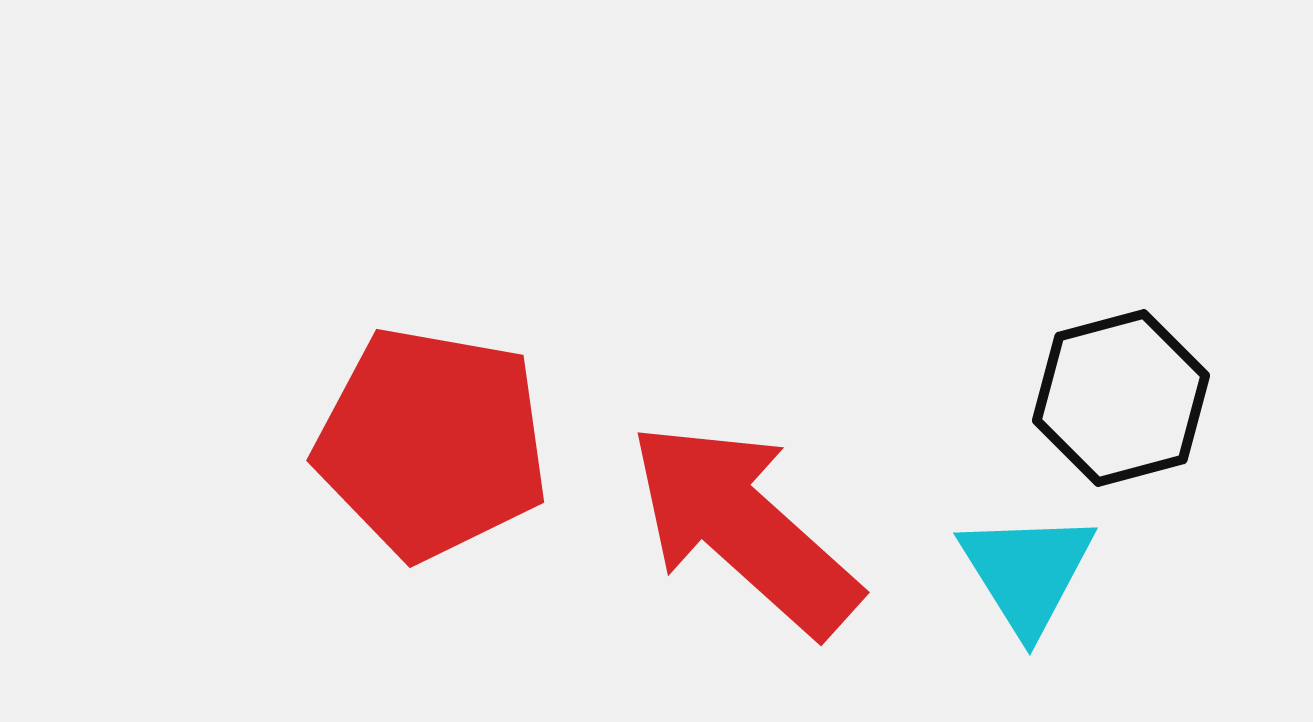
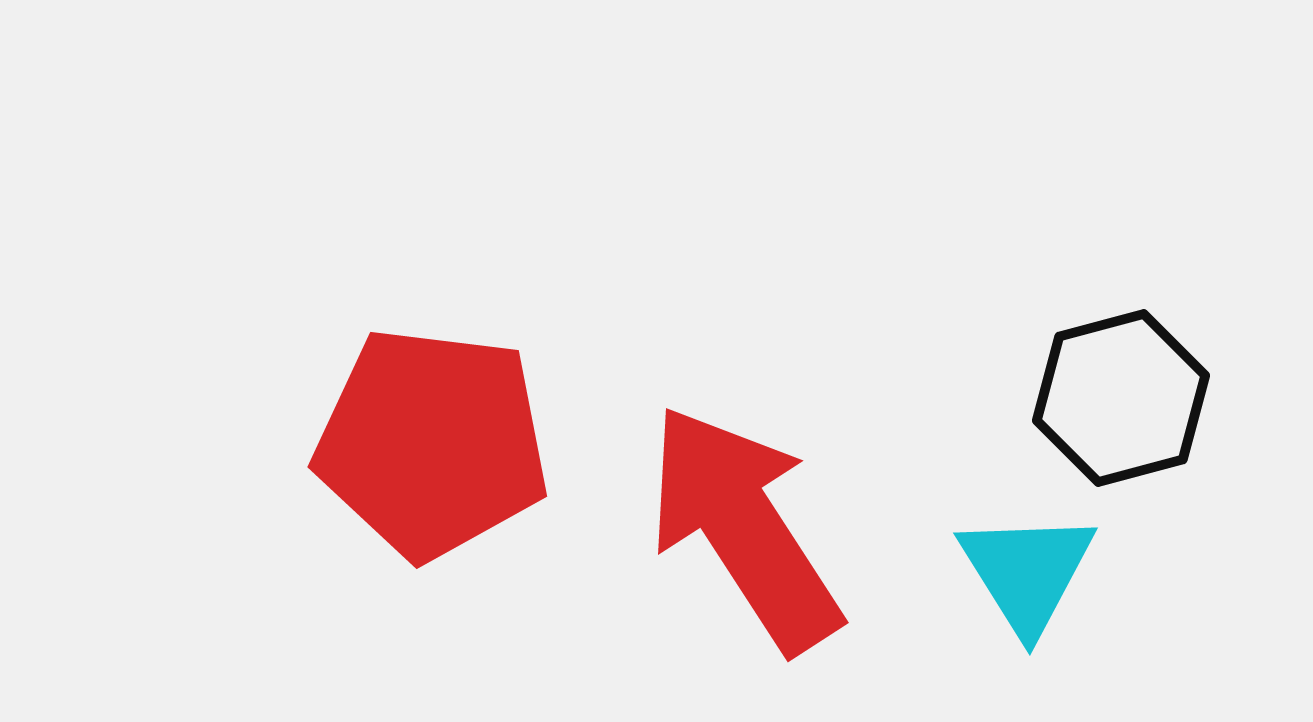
red pentagon: rotated 3 degrees counterclockwise
red arrow: rotated 15 degrees clockwise
